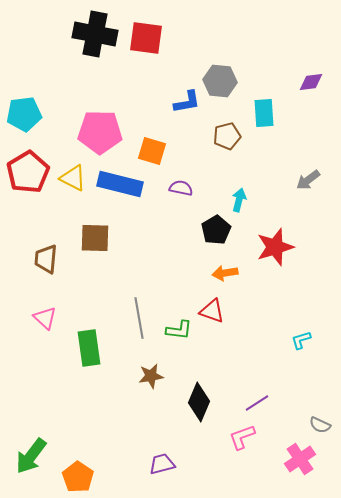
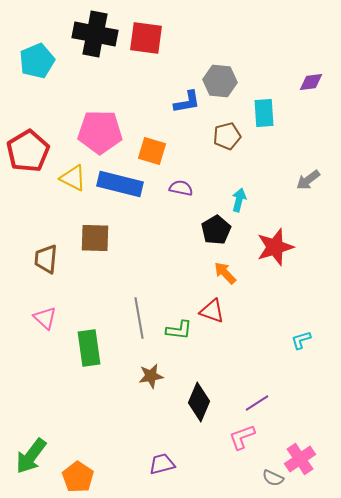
cyan pentagon: moved 13 px right, 53 px up; rotated 16 degrees counterclockwise
red pentagon: moved 21 px up
orange arrow: rotated 55 degrees clockwise
gray semicircle: moved 47 px left, 53 px down
